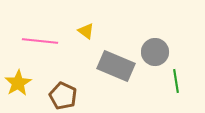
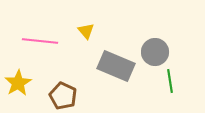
yellow triangle: rotated 12 degrees clockwise
green line: moved 6 px left
